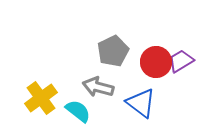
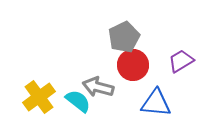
gray pentagon: moved 11 px right, 14 px up
red circle: moved 23 px left, 3 px down
yellow cross: moved 2 px left, 1 px up
blue triangle: moved 15 px right; rotated 32 degrees counterclockwise
cyan semicircle: moved 10 px up
